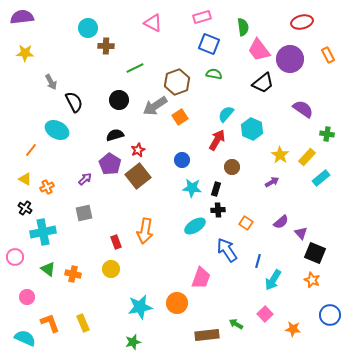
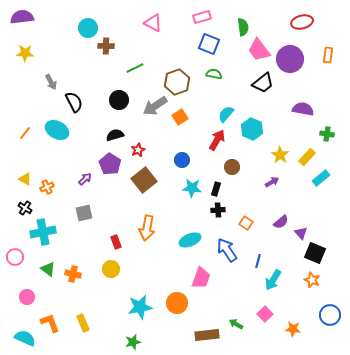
orange rectangle at (328, 55): rotated 35 degrees clockwise
purple semicircle at (303, 109): rotated 25 degrees counterclockwise
orange line at (31, 150): moved 6 px left, 17 px up
brown square at (138, 176): moved 6 px right, 4 px down
cyan ellipse at (195, 226): moved 5 px left, 14 px down; rotated 10 degrees clockwise
orange arrow at (145, 231): moved 2 px right, 3 px up
